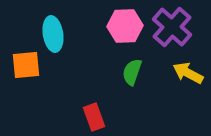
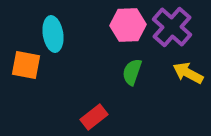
pink hexagon: moved 3 px right, 1 px up
orange square: rotated 16 degrees clockwise
red rectangle: rotated 72 degrees clockwise
